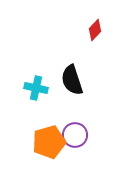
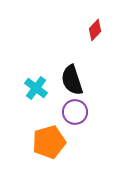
cyan cross: rotated 25 degrees clockwise
purple circle: moved 23 px up
